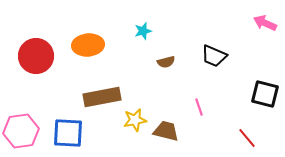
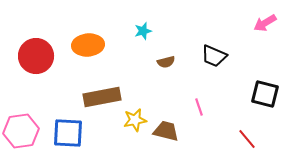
pink arrow: rotated 55 degrees counterclockwise
red line: moved 1 px down
